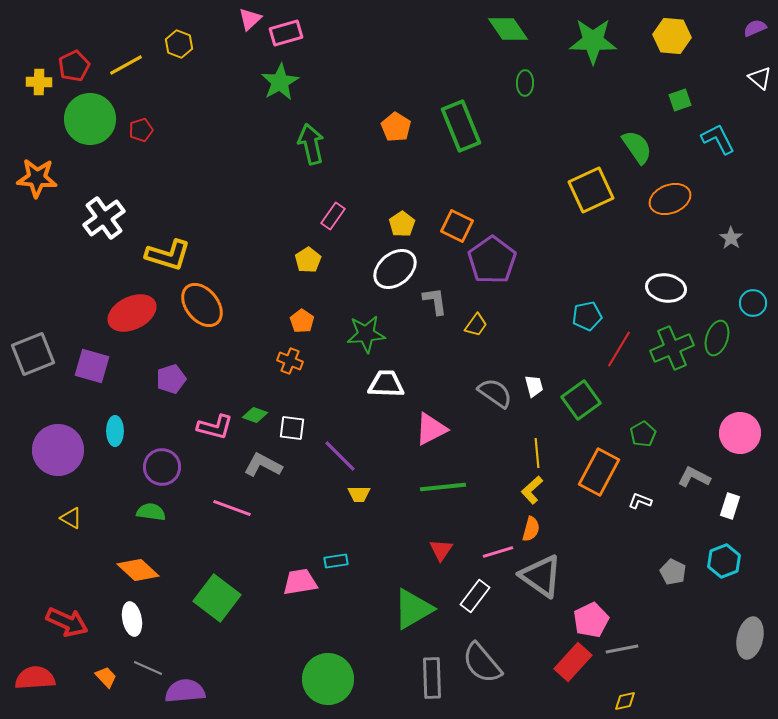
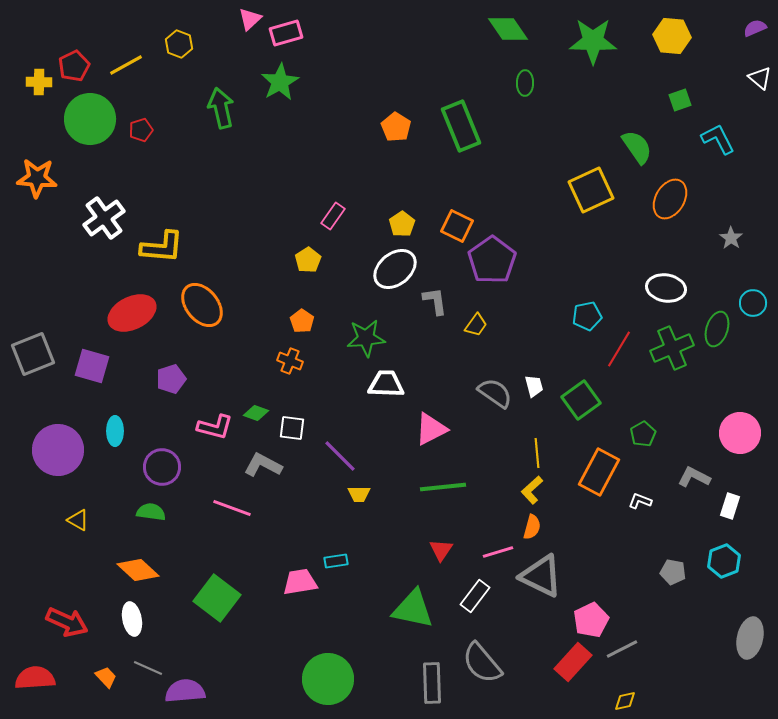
green arrow at (311, 144): moved 90 px left, 36 px up
orange ellipse at (670, 199): rotated 39 degrees counterclockwise
yellow L-shape at (168, 255): moved 6 px left, 8 px up; rotated 12 degrees counterclockwise
green star at (366, 334): moved 4 px down
green ellipse at (717, 338): moved 9 px up
green diamond at (255, 415): moved 1 px right, 2 px up
yellow triangle at (71, 518): moved 7 px right, 2 px down
orange semicircle at (531, 529): moved 1 px right, 2 px up
gray pentagon at (673, 572): rotated 15 degrees counterclockwise
gray triangle at (541, 576): rotated 9 degrees counterclockwise
green triangle at (413, 609): rotated 42 degrees clockwise
gray line at (622, 649): rotated 16 degrees counterclockwise
gray rectangle at (432, 678): moved 5 px down
